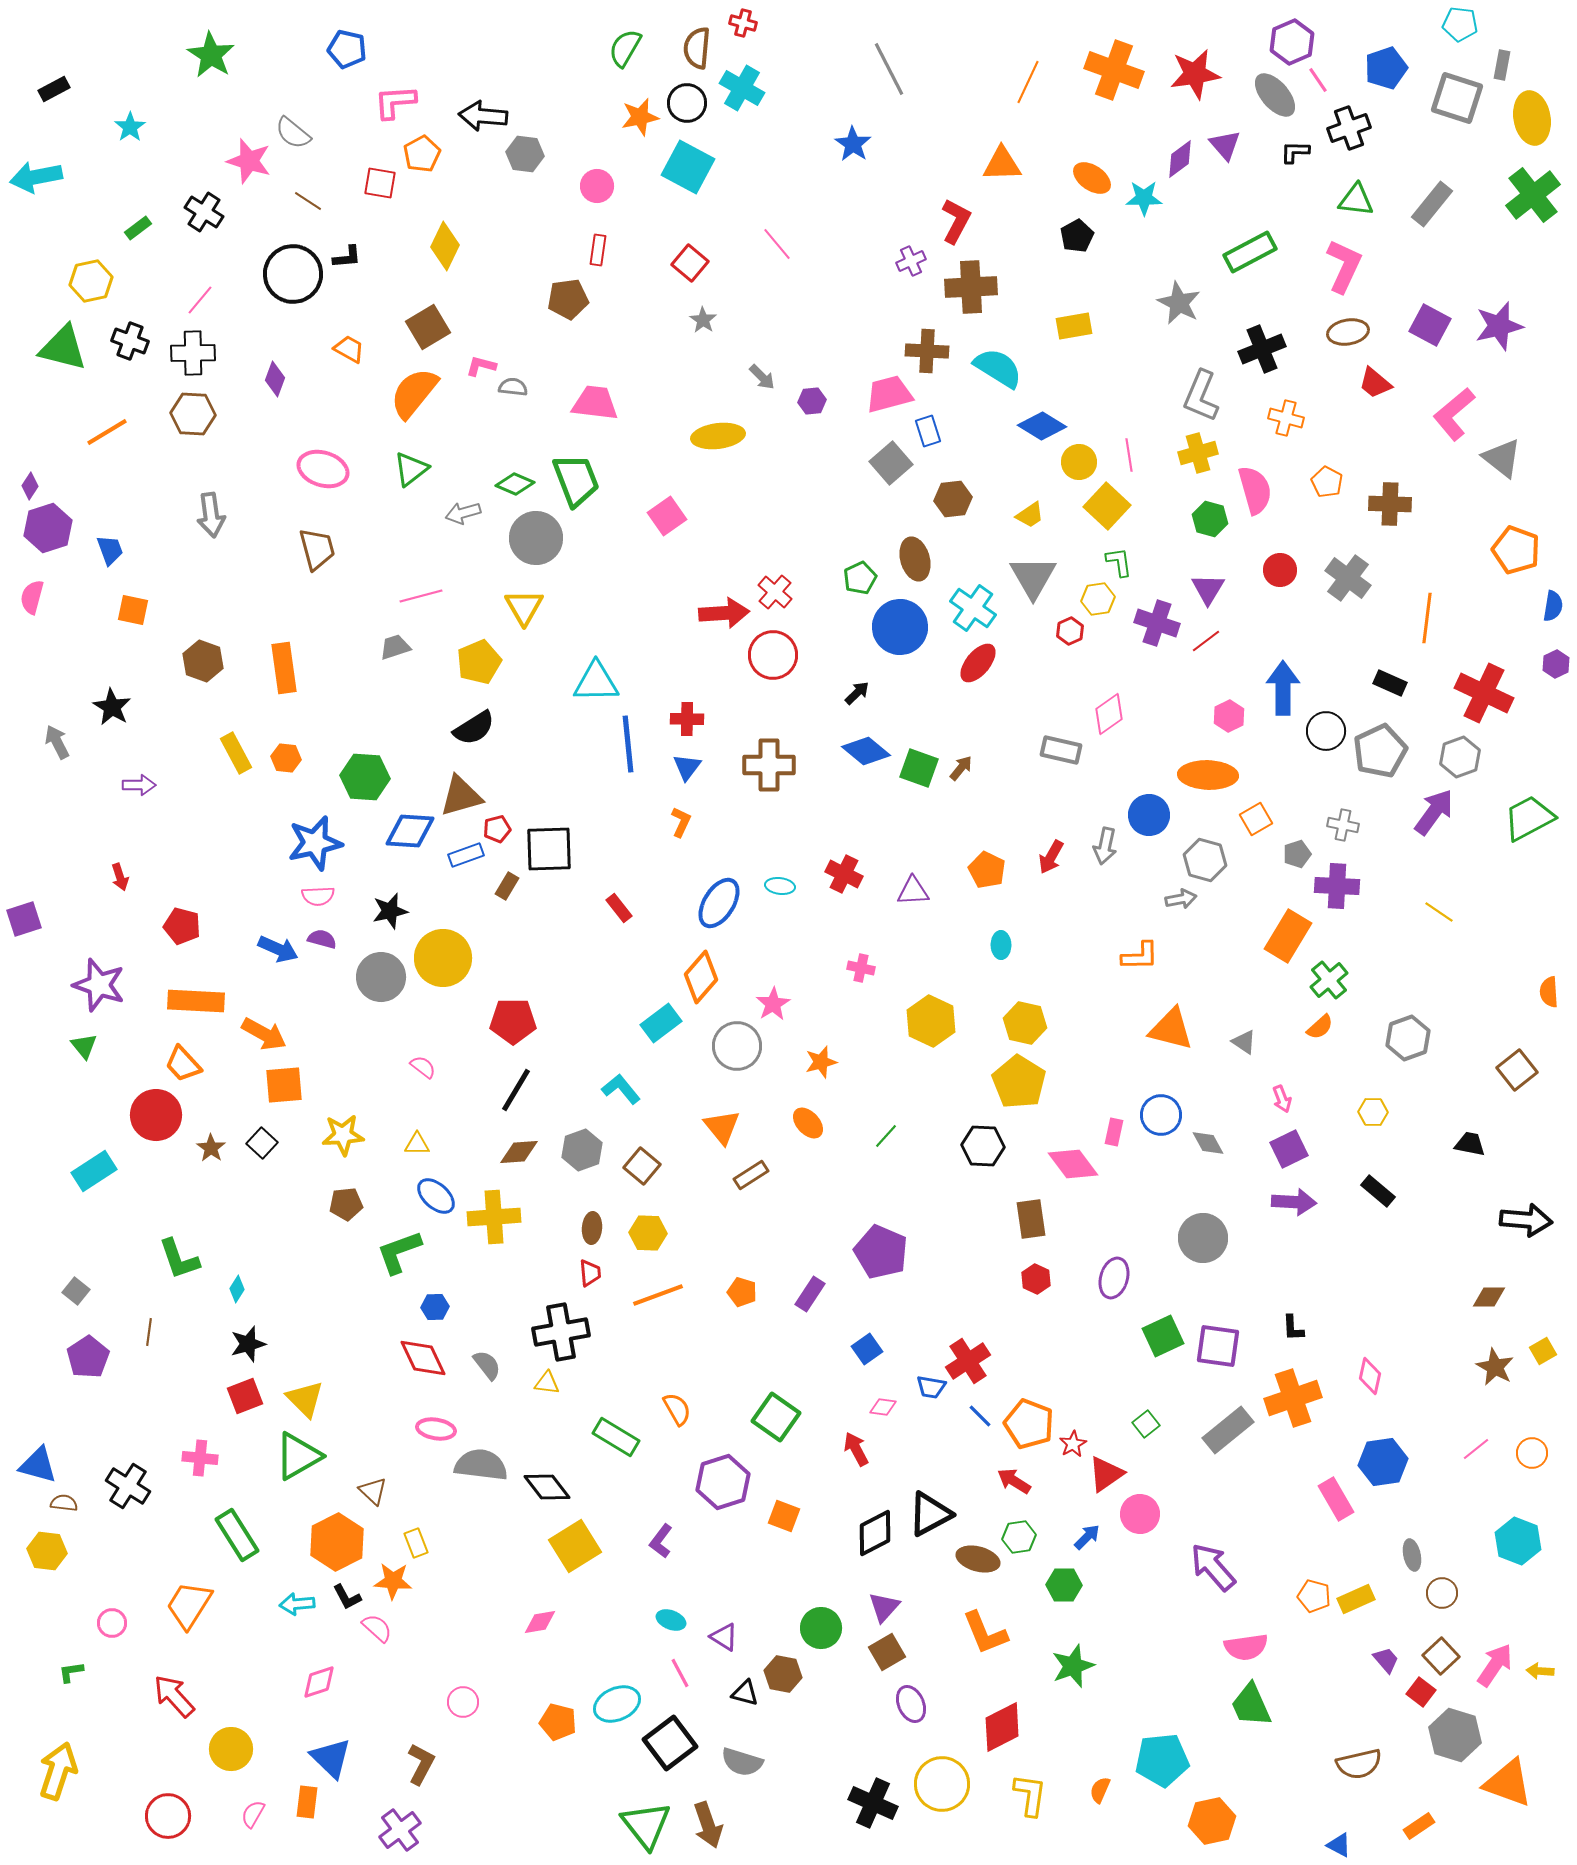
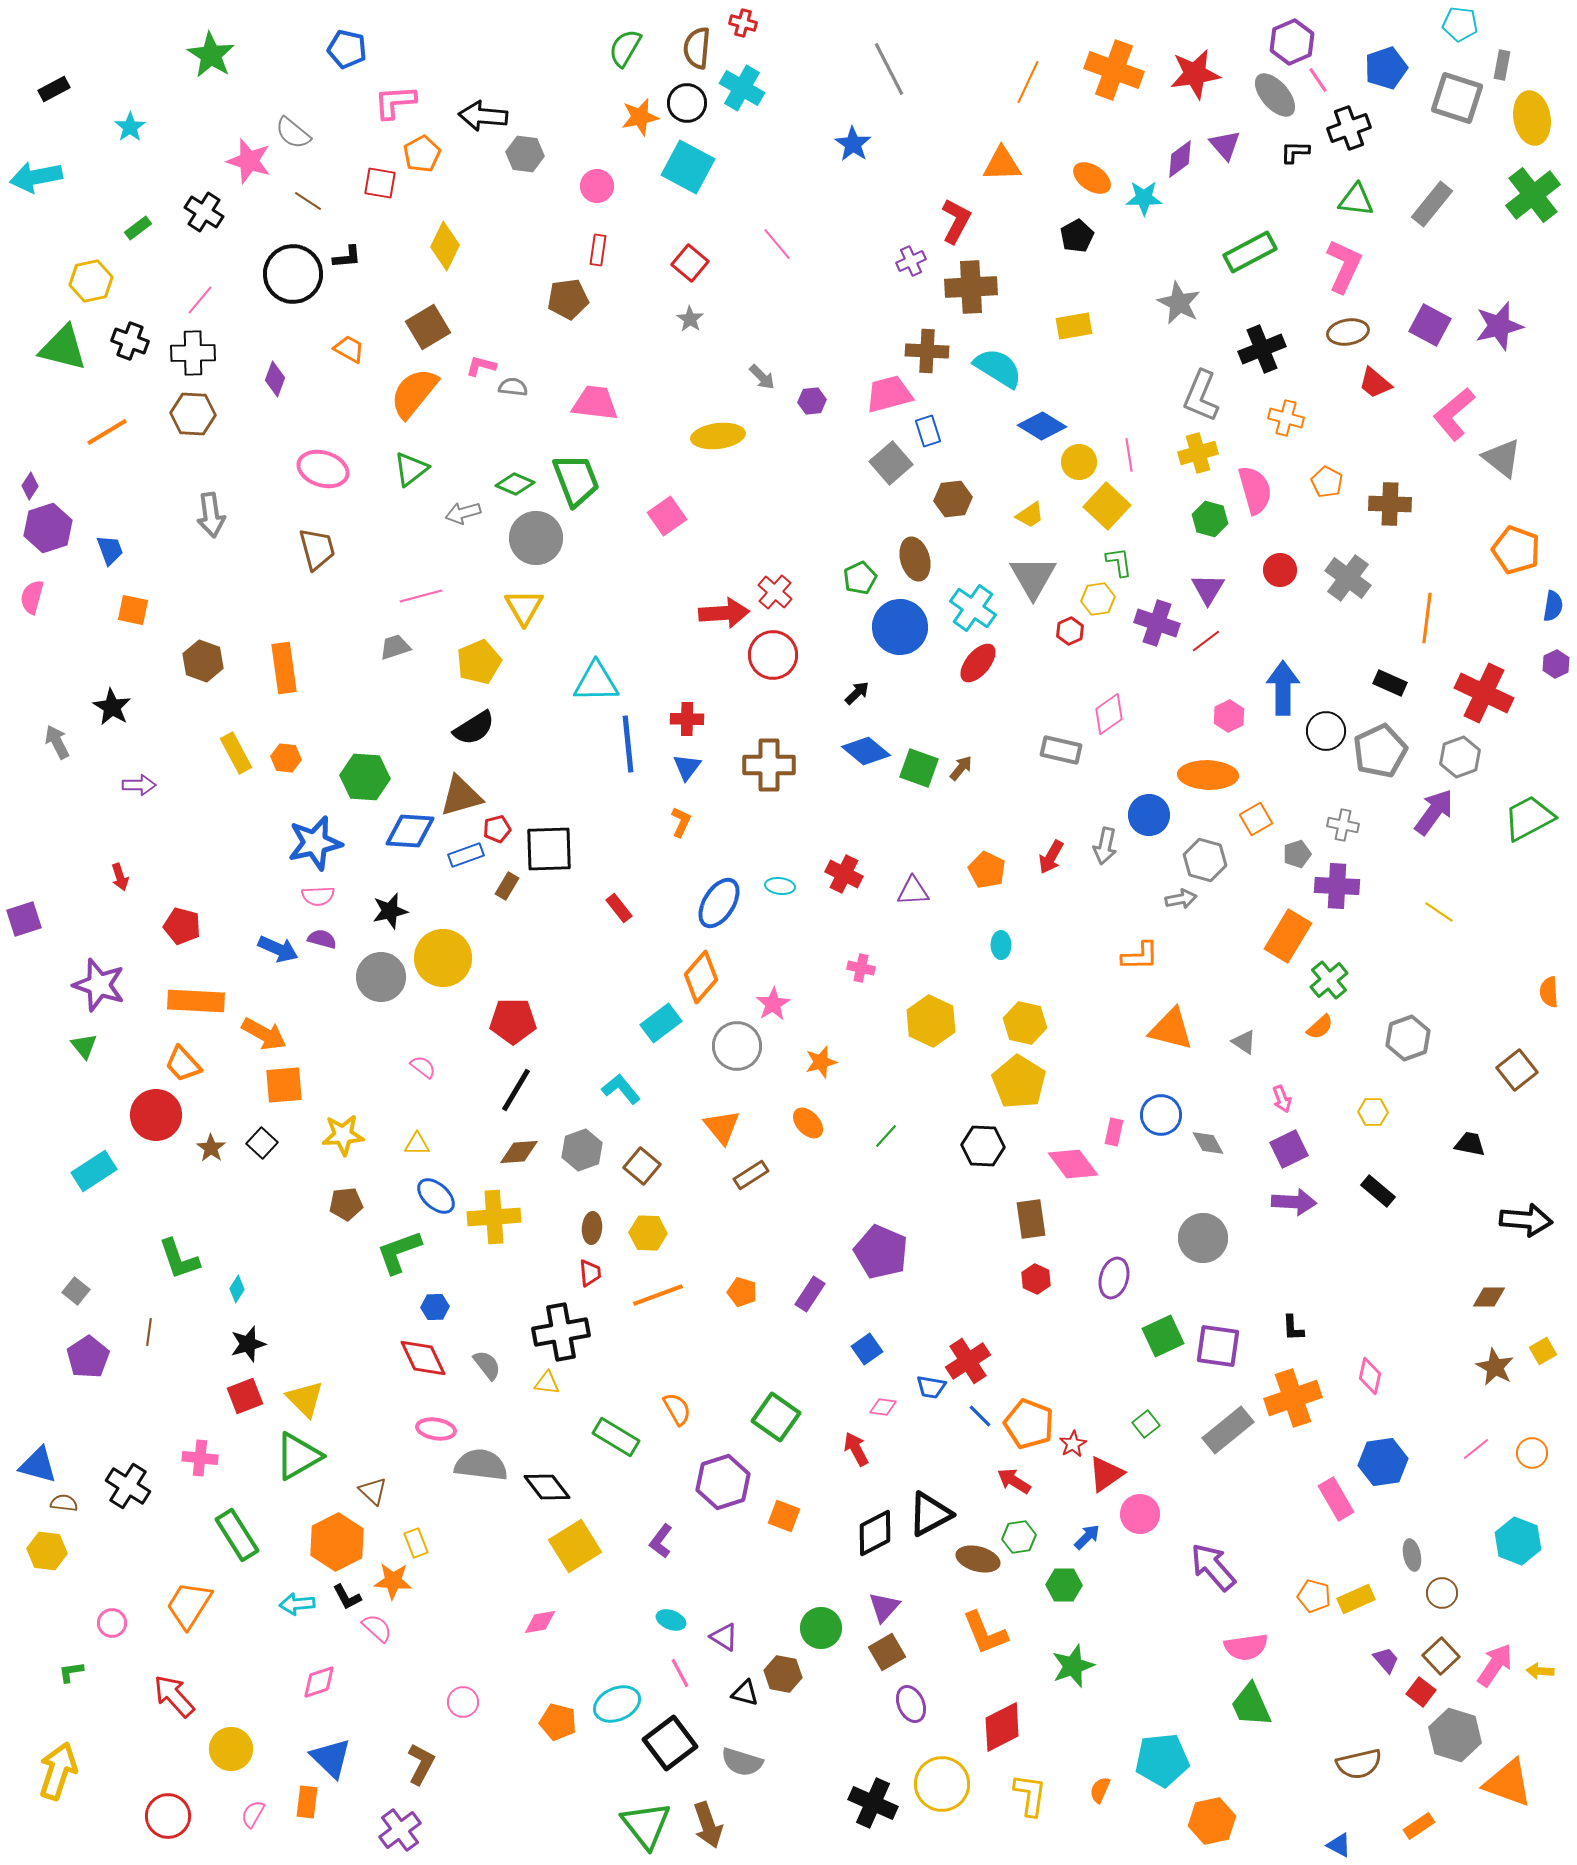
gray star at (703, 320): moved 13 px left, 1 px up
